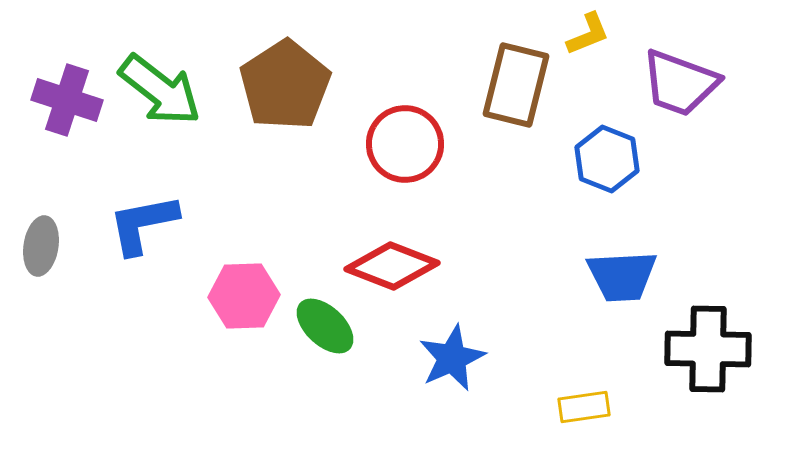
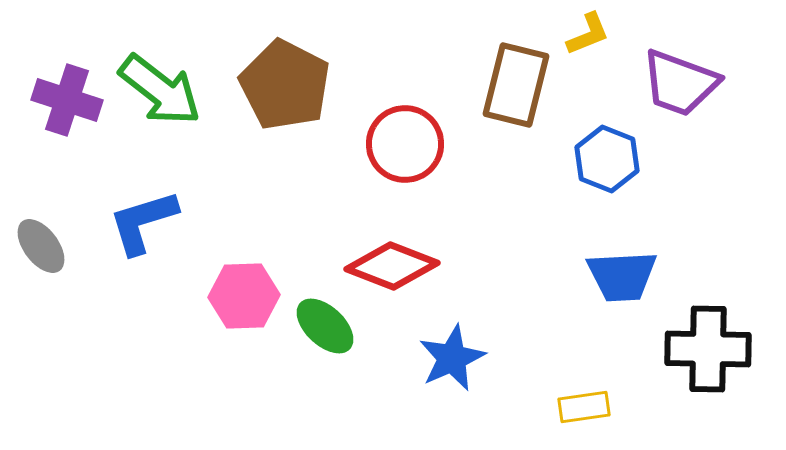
brown pentagon: rotated 12 degrees counterclockwise
blue L-shape: moved 2 px up; rotated 6 degrees counterclockwise
gray ellipse: rotated 46 degrees counterclockwise
